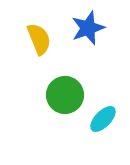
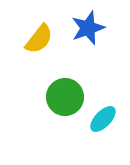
yellow semicircle: rotated 60 degrees clockwise
green circle: moved 2 px down
